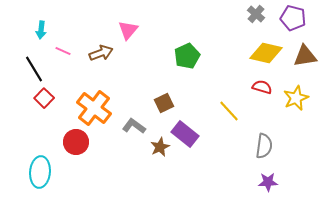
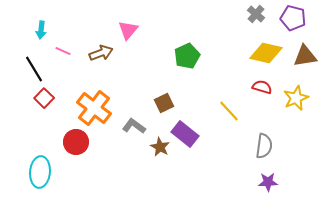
brown star: rotated 18 degrees counterclockwise
